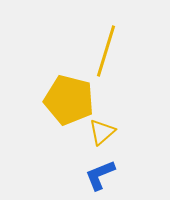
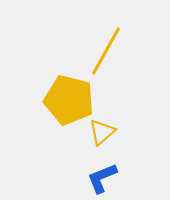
yellow line: rotated 12 degrees clockwise
blue L-shape: moved 2 px right, 3 px down
